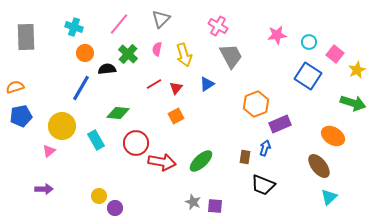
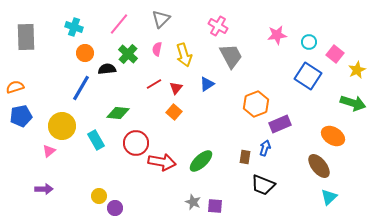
orange square at (176, 116): moved 2 px left, 4 px up; rotated 21 degrees counterclockwise
